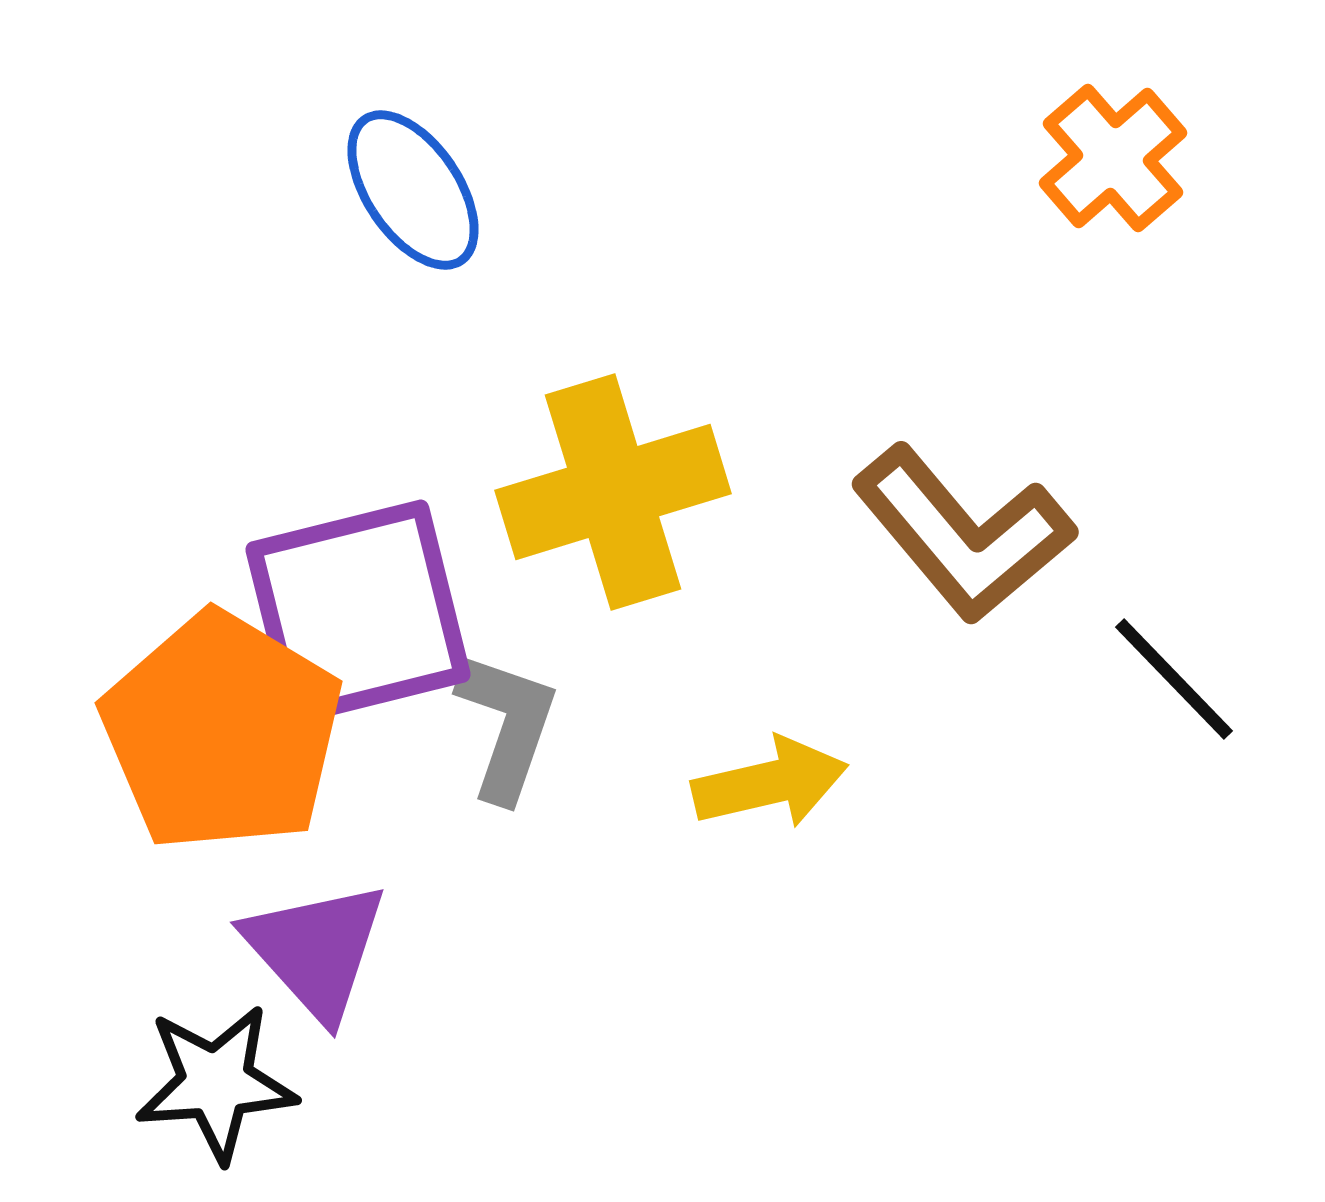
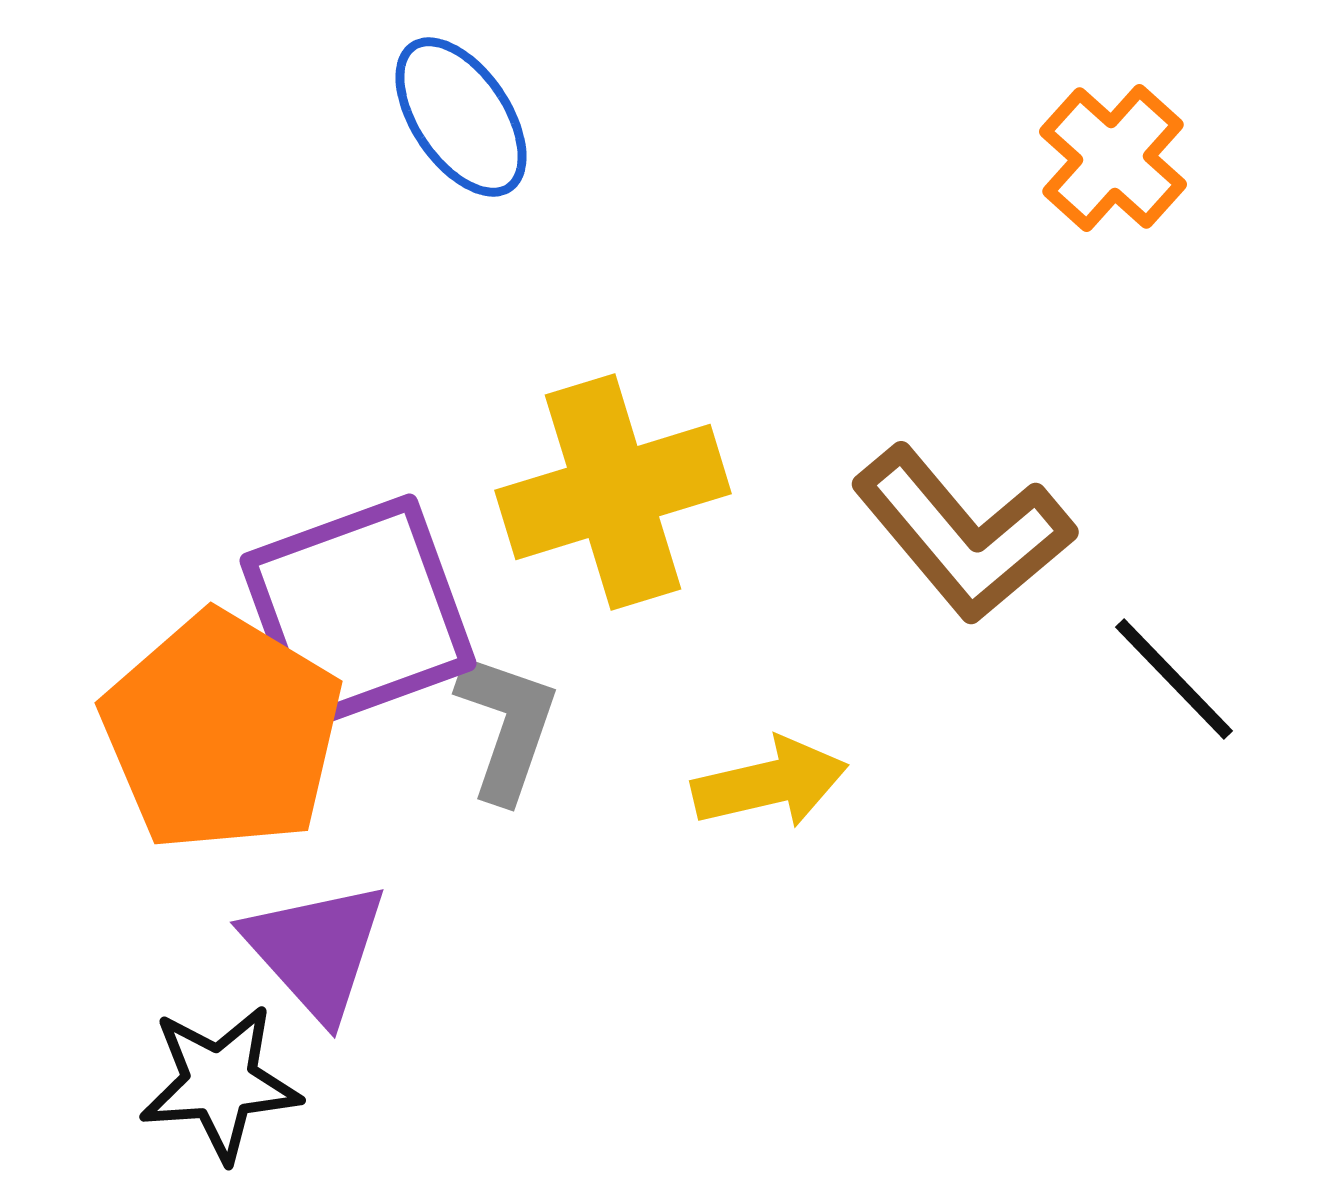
orange cross: rotated 7 degrees counterclockwise
blue ellipse: moved 48 px right, 73 px up
purple square: rotated 6 degrees counterclockwise
black star: moved 4 px right
